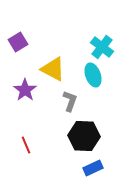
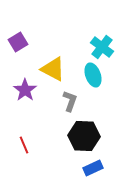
red line: moved 2 px left
